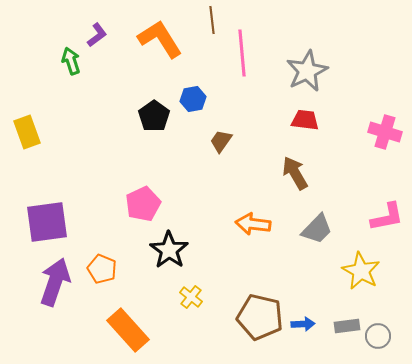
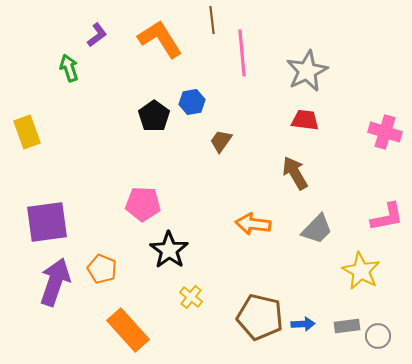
green arrow: moved 2 px left, 7 px down
blue hexagon: moved 1 px left, 3 px down
pink pentagon: rotated 28 degrees clockwise
